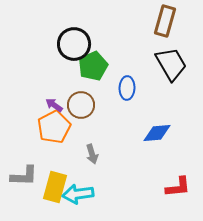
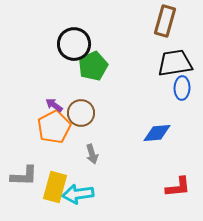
black trapezoid: moved 4 px right, 1 px up; rotated 69 degrees counterclockwise
blue ellipse: moved 55 px right
brown circle: moved 8 px down
